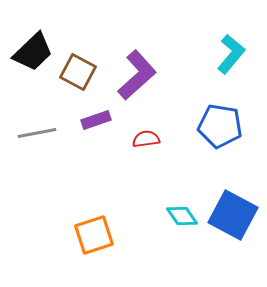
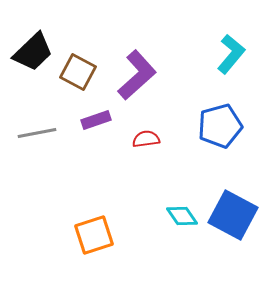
blue pentagon: rotated 24 degrees counterclockwise
